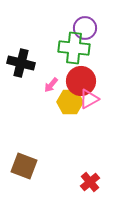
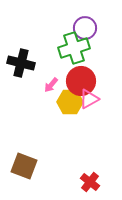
green cross: rotated 24 degrees counterclockwise
red cross: rotated 12 degrees counterclockwise
